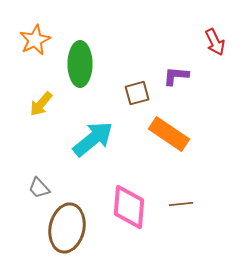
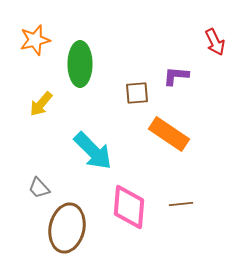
orange star: rotated 12 degrees clockwise
brown square: rotated 10 degrees clockwise
cyan arrow: moved 12 px down; rotated 84 degrees clockwise
